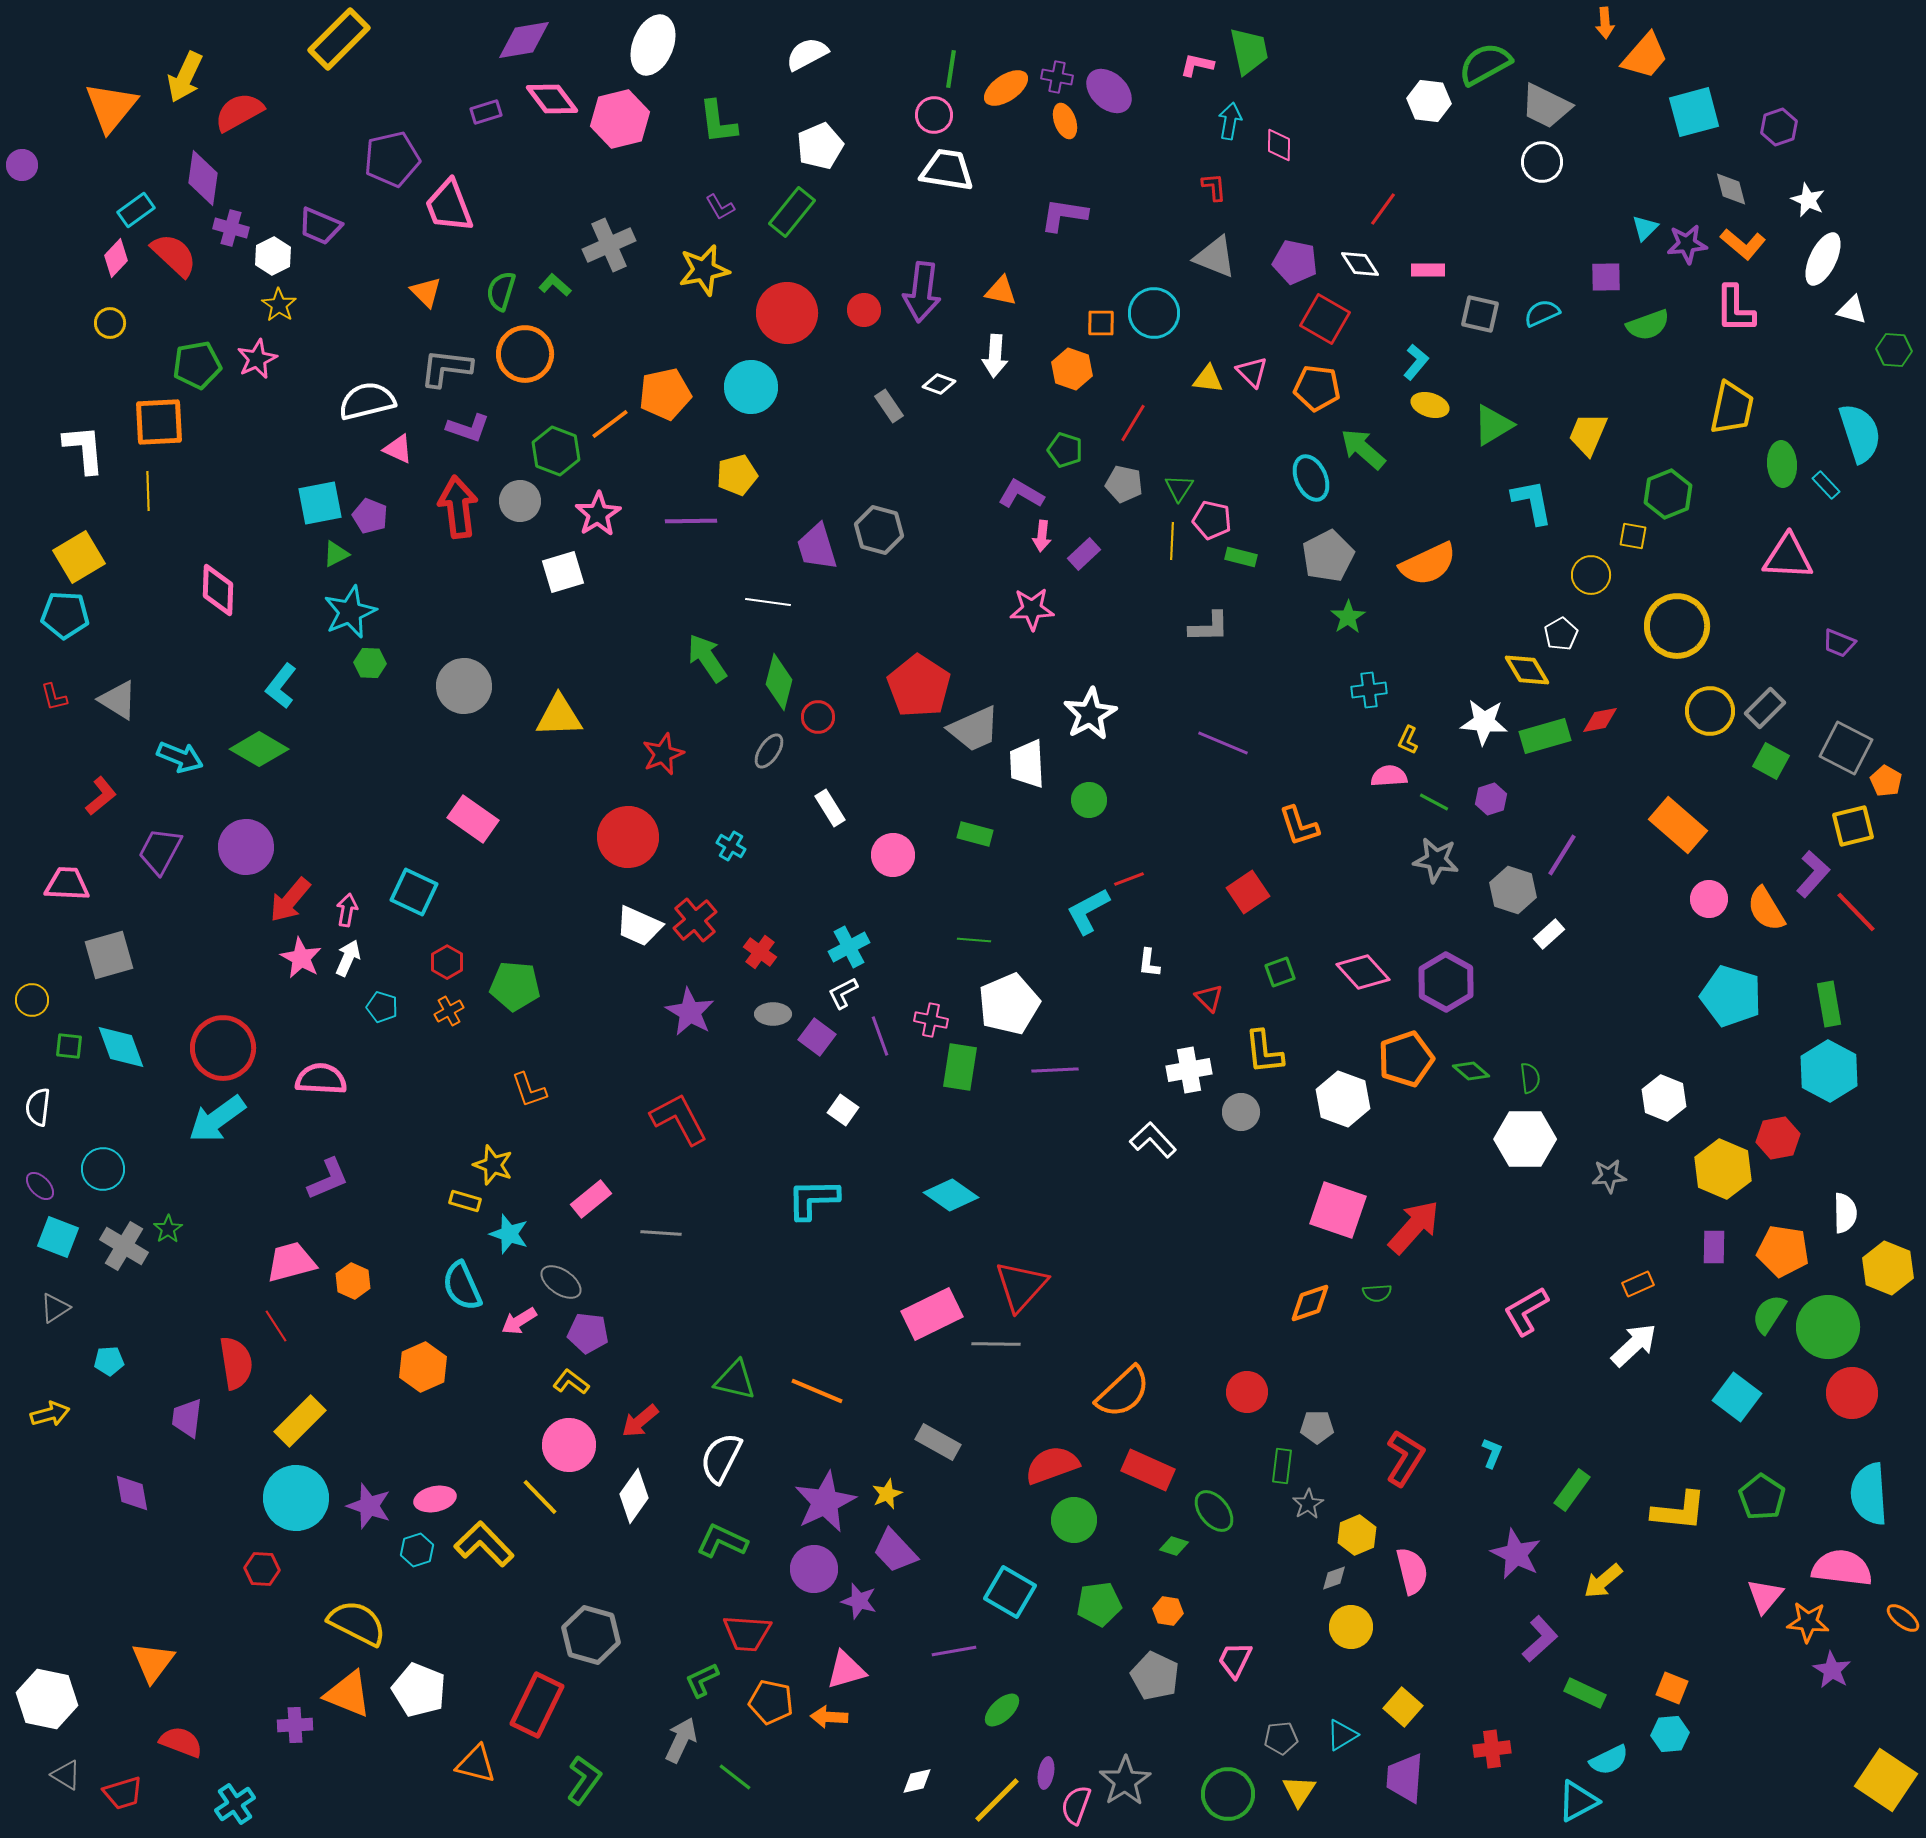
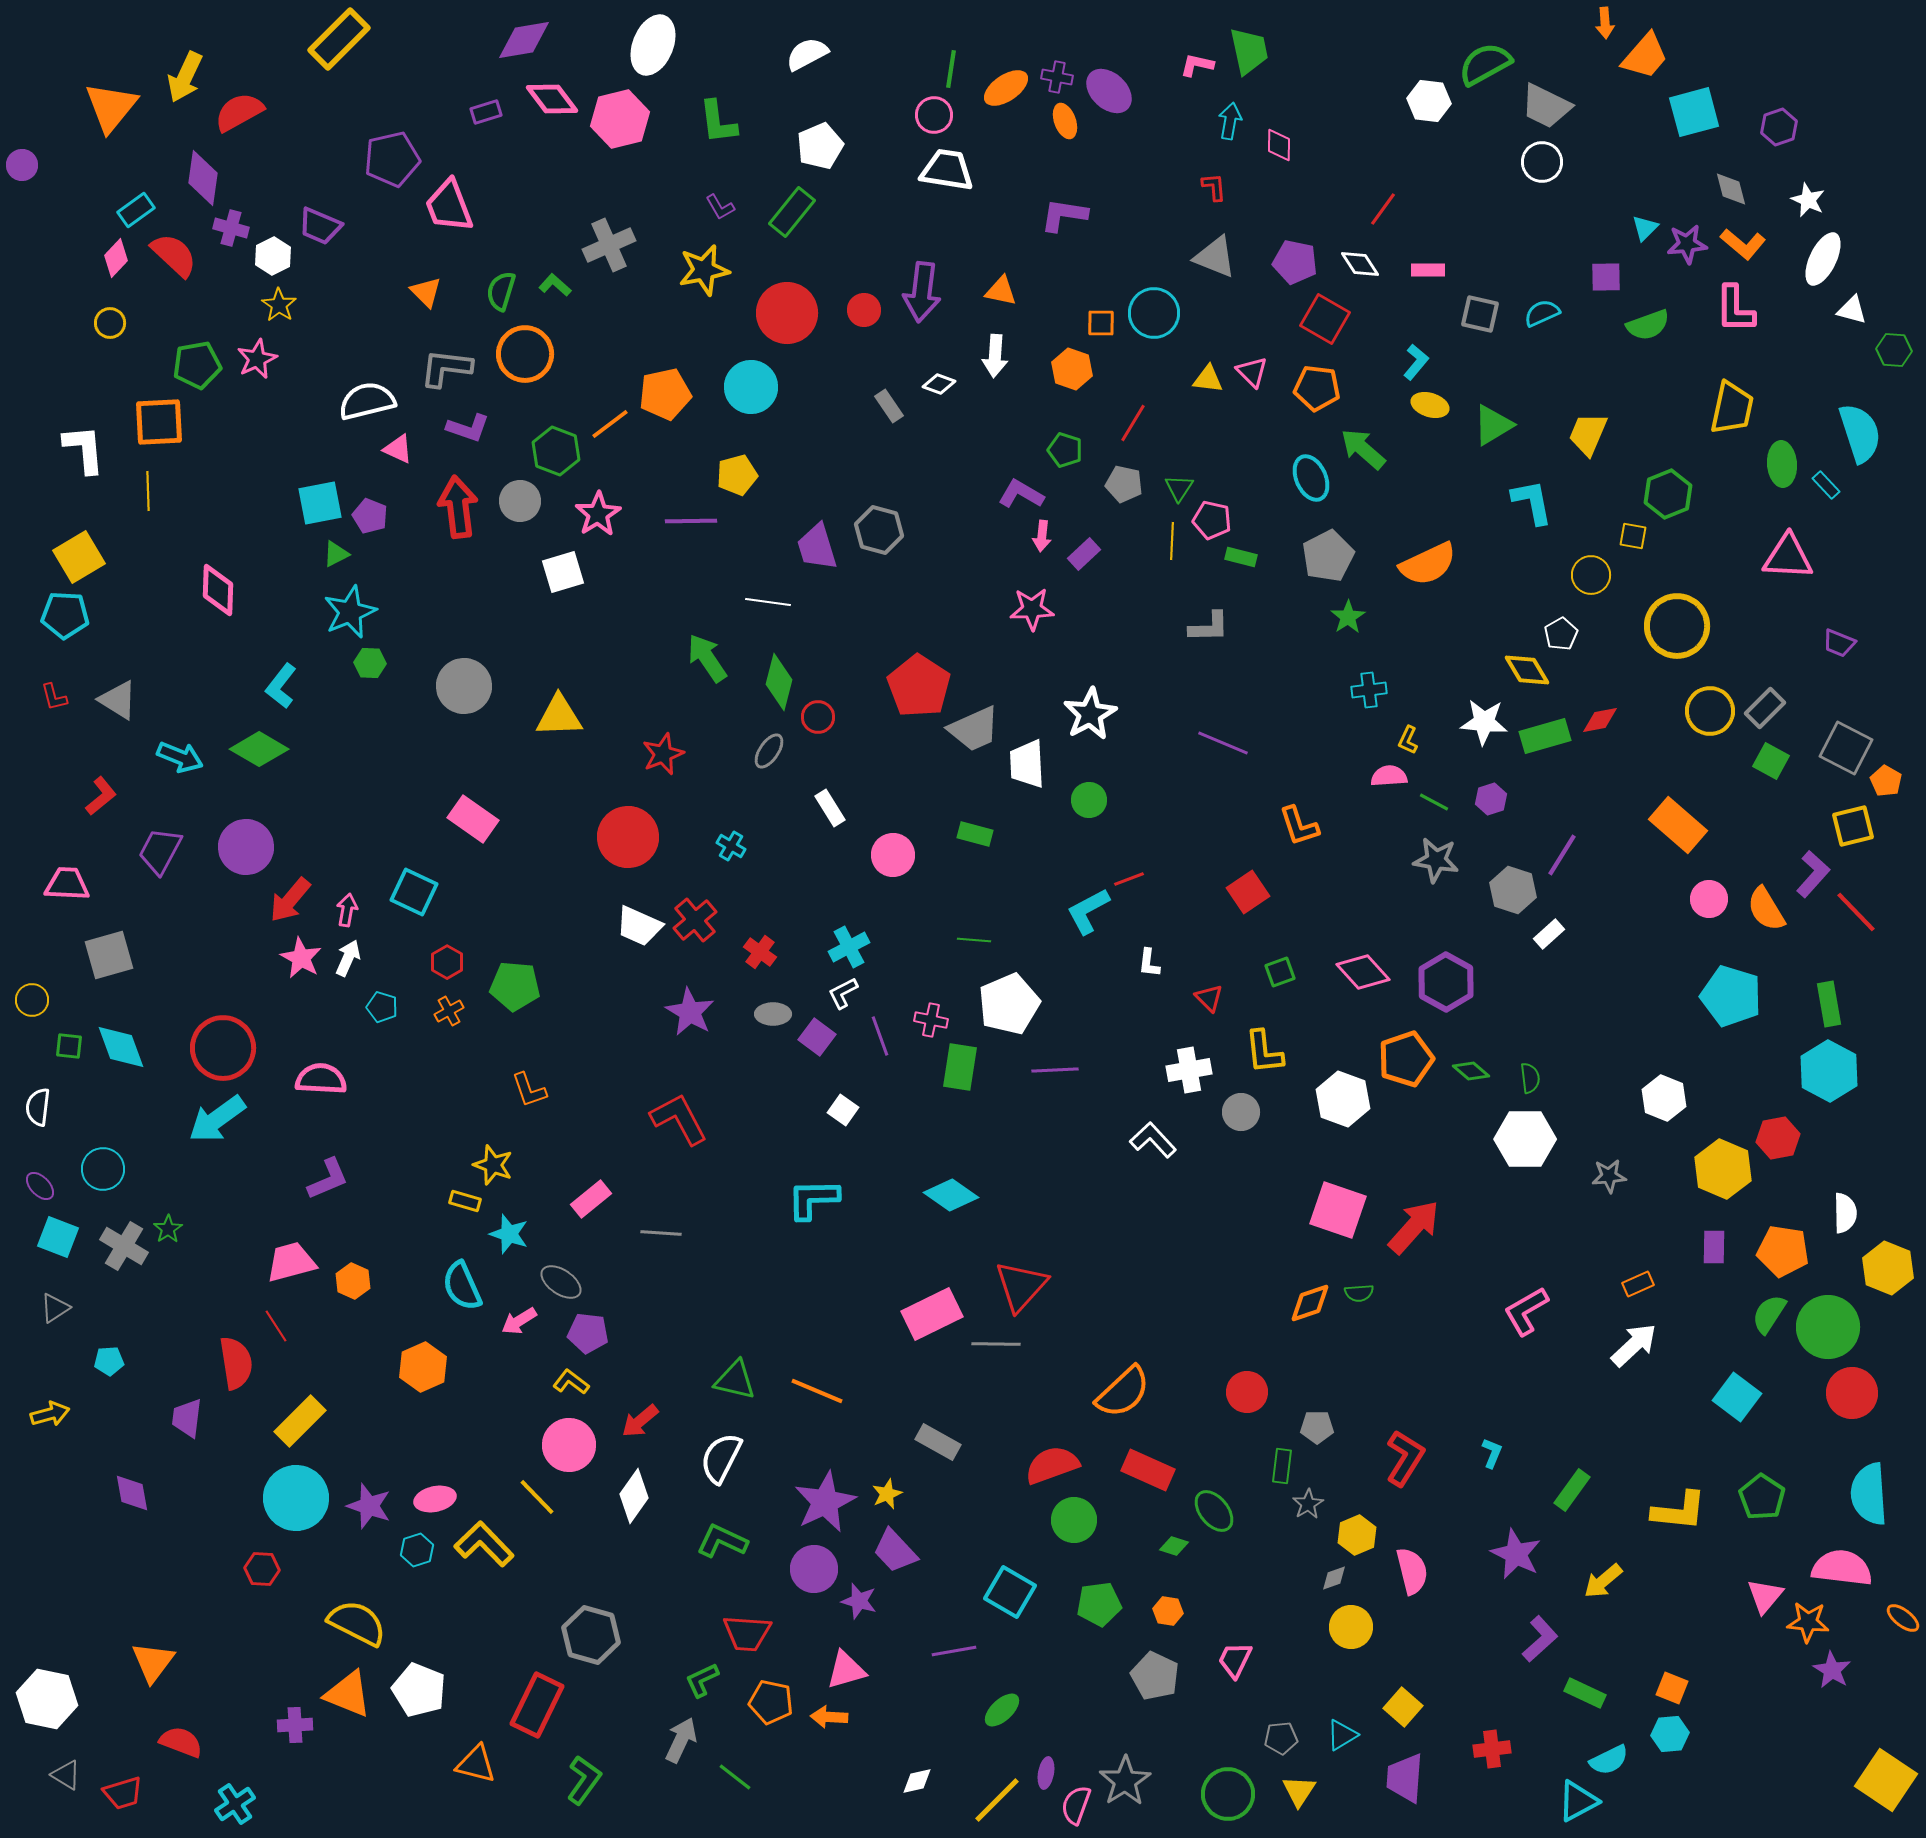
green semicircle at (1377, 1293): moved 18 px left
yellow line at (540, 1497): moved 3 px left
